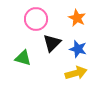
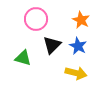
orange star: moved 4 px right, 2 px down
black triangle: moved 2 px down
blue star: moved 3 px up; rotated 12 degrees clockwise
yellow arrow: rotated 30 degrees clockwise
